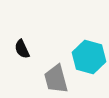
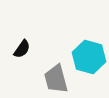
black semicircle: rotated 120 degrees counterclockwise
